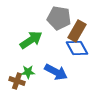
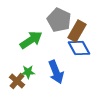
gray pentagon: moved 2 px down; rotated 15 degrees clockwise
blue diamond: moved 2 px right
blue arrow: rotated 40 degrees clockwise
brown cross: rotated 21 degrees clockwise
